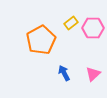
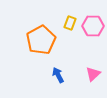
yellow rectangle: moved 1 px left; rotated 32 degrees counterclockwise
pink hexagon: moved 2 px up
blue arrow: moved 6 px left, 2 px down
